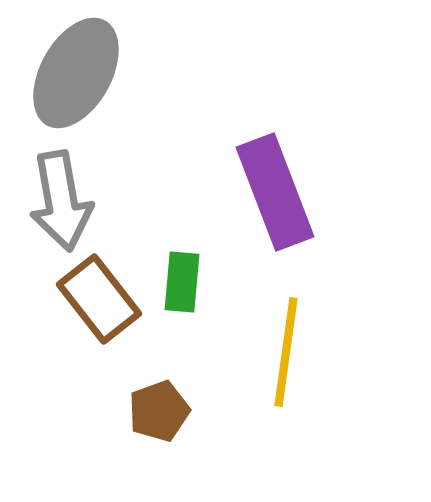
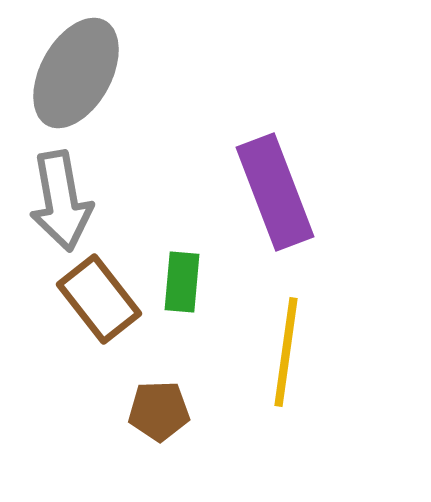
brown pentagon: rotated 18 degrees clockwise
